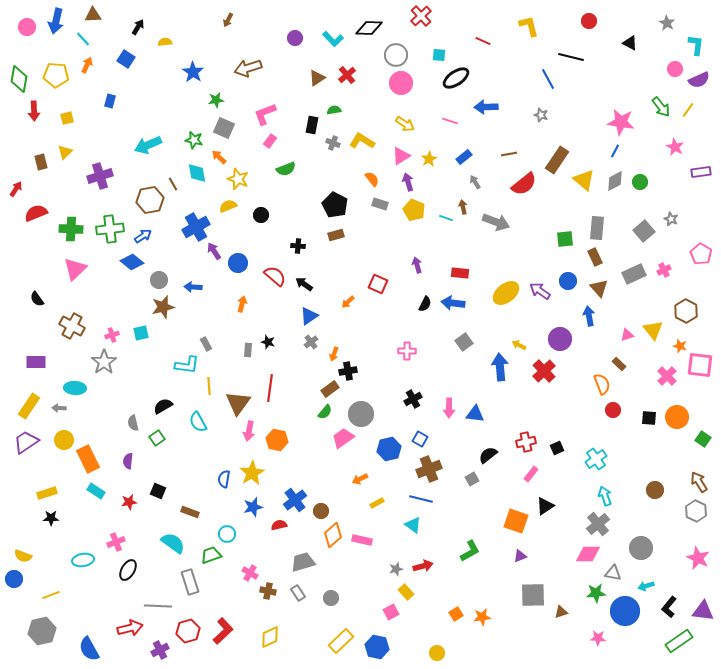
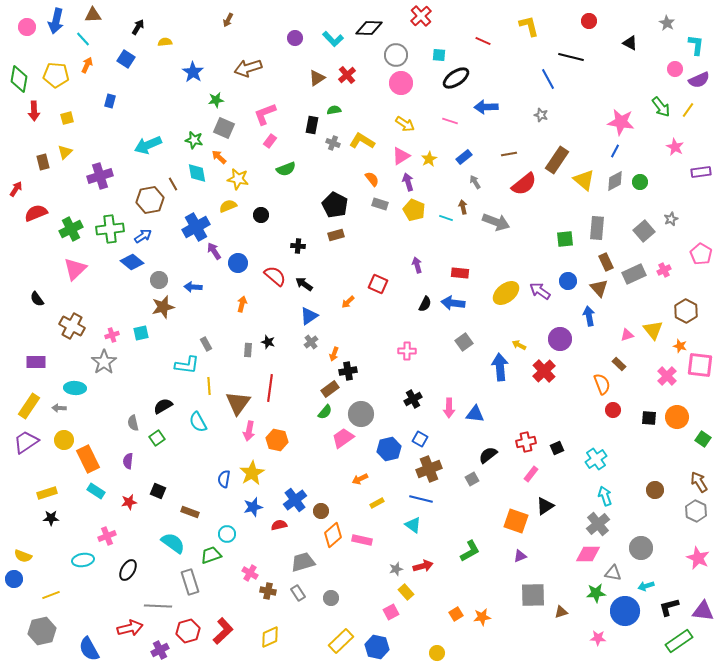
brown rectangle at (41, 162): moved 2 px right
yellow star at (238, 179): rotated 10 degrees counterclockwise
gray star at (671, 219): rotated 24 degrees clockwise
green cross at (71, 229): rotated 30 degrees counterclockwise
brown rectangle at (595, 257): moved 11 px right, 5 px down
pink cross at (116, 542): moved 9 px left, 6 px up
black L-shape at (669, 607): rotated 35 degrees clockwise
